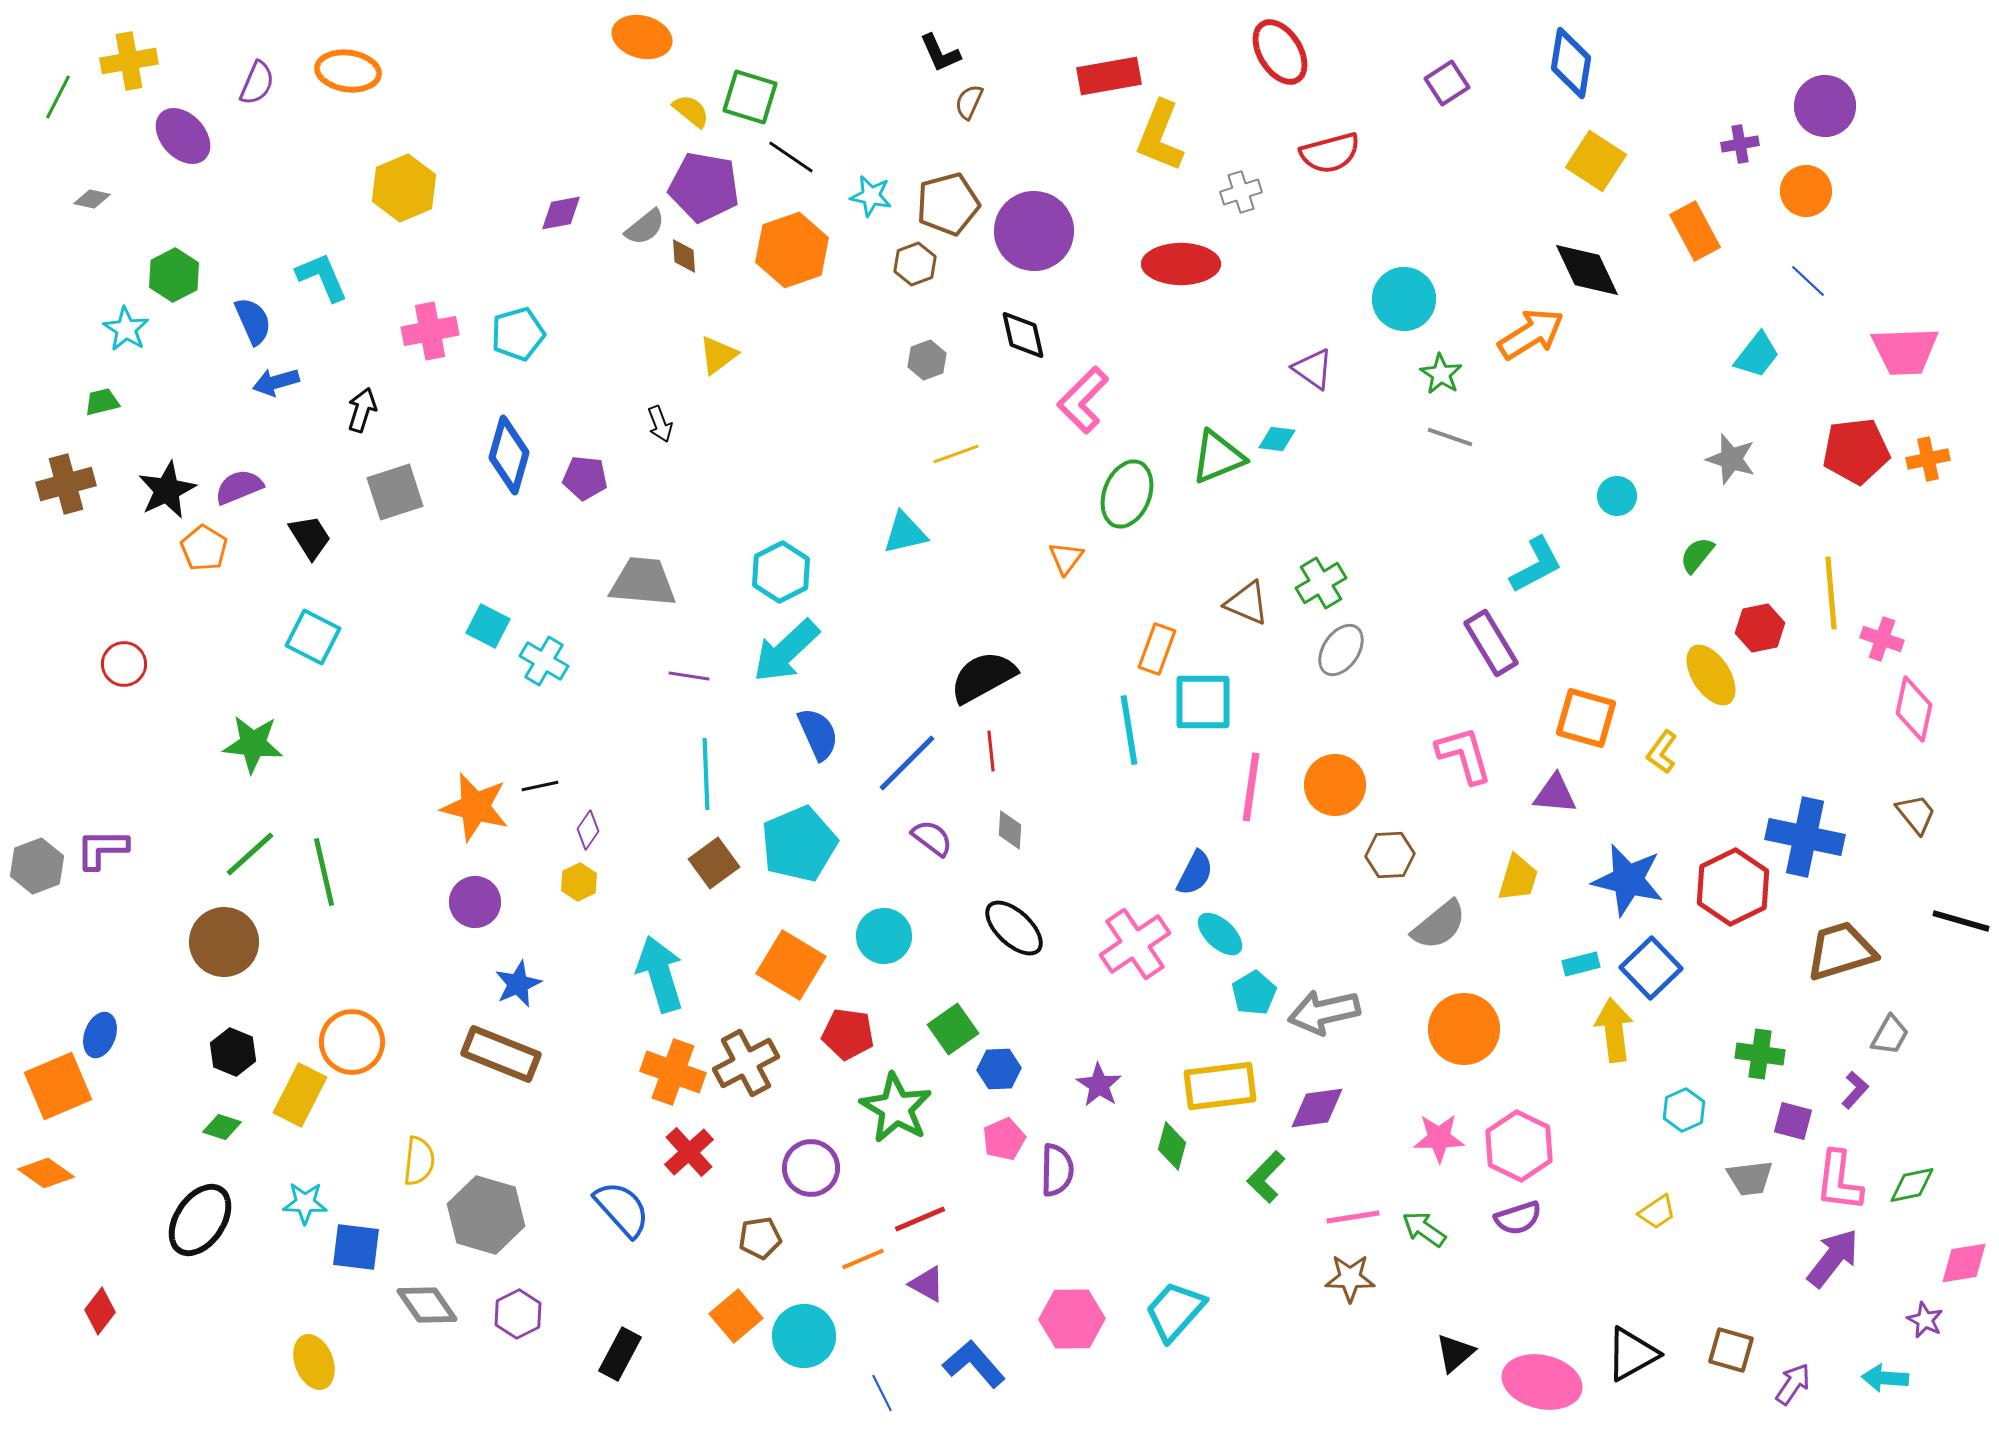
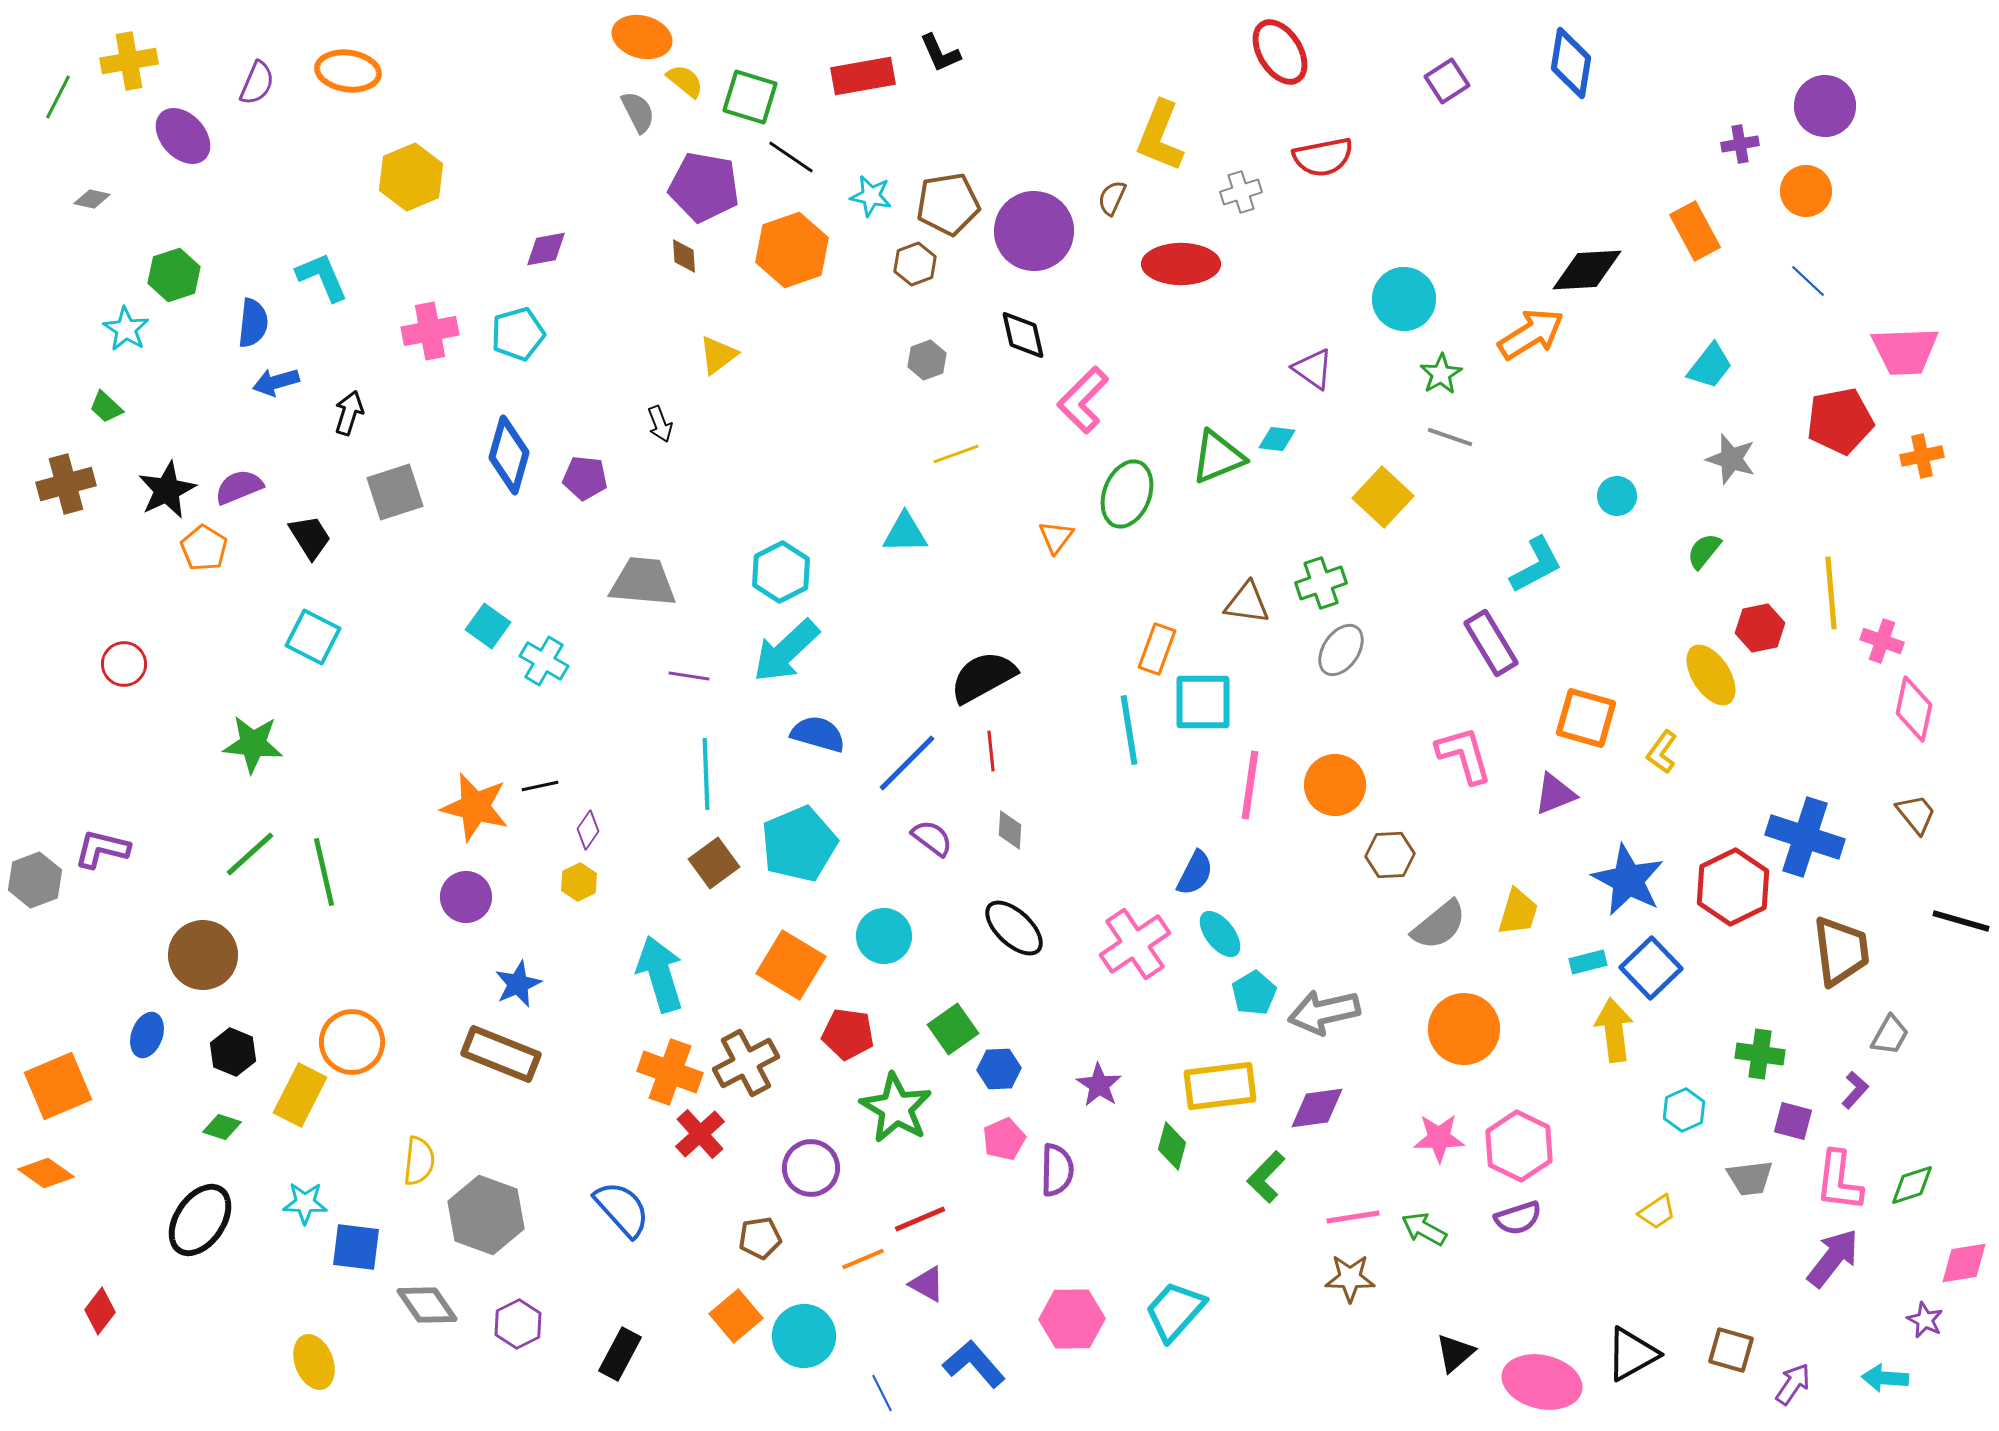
red rectangle at (1109, 76): moved 246 px left
purple square at (1447, 83): moved 2 px up
brown semicircle at (969, 102): moved 143 px right, 96 px down
yellow semicircle at (691, 111): moved 6 px left, 30 px up
red semicircle at (1330, 153): moved 7 px left, 4 px down; rotated 4 degrees clockwise
yellow square at (1596, 161): moved 213 px left, 336 px down; rotated 10 degrees clockwise
yellow hexagon at (404, 188): moved 7 px right, 11 px up
brown pentagon at (948, 204): rotated 6 degrees clockwise
purple diamond at (561, 213): moved 15 px left, 36 px down
gray semicircle at (645, 227): moved 7 px left, 115 px up; rotated 78 degrees counterclockwise
black diamond at (1587, 270): rotated 68 degrees counterclockwise
green hexagon at (174, 275): rotated 9 degrees clockwise
blue semicircle at (253, 321): moved 2 px down; rotated 30 degrees clockwise
cyan trapezoid at (1757, 355): moved 47 px left, 11 px down
green star at (1441, 374): rotated 9 degrees clockwise
green trapezoid at (102, 402): moved 4 px right, 5 px down; rotated 123 degrees counterclockwise
black arrow at (362, 410): moved 13 px left, 3 px down
red pentagon at (1856, 451): moved 16 px left, 30 px up; rotated 4 degrees counterclockwise
orange cross at (1928, 459): moved 6 px left, 3 px up
cyan triangle at (905, 533): rotated 12 degrees clockwise
green semicircle at (1697, 555): moved 7 px right, 4 px up
orange triangle at (1066, 558): moved 10 px left, 21 px up
green cross at (1321, 583): rotated 12 degrees clockwise
brown triangle at (1247, 603): rotated 15 degrees counterclockwise
cyan square at (488, 626): rotated 9 degrees clockwise
pink cross at (1882, 639): moved 2 px down
blue semicircle at (818, 734): rotated 50 degrees counterclockwise
pink line at (1251, 787): moved 1 px left, 2 px up
purple triangle at (1555, 794): rotated 27 degrees counterclockwise
blue cross at (1805, 837): rotated 6 degrees clockwise
purple L-shape at (102, 849): rotated 14 degrees clockwise
gray hexagon at (37, 866): moved 2 px left, 14 px down
yellow trapezoid at (1518, 878): moved 34 px down
blue star at (1628, 880): rotated 14 degrees clockwise
purple circle at (475, 902): moved 9 px left, 5 px up
cyan ellipse at (1220, 934): rotated 9 degrees clockwise
brown circle at (224, 942): moved 21 px left, 13 px down
brown trapezoid at (1841, 951): rotated 100 degrees clockwise
cyan rectangle at (1581, 964): moved 7 px right, 2 px up
blue ellipse at (100, 1035): moved 47 px right
orange cross at (673, 1072): moved 3 px left
red cross at (689, 1152): moved 11 px right, 18 px up
green diamond at (1912, 1185): rotated 6 degrees counterclockwise
gray hexagon at (486, 1215): rotated 4 degrees clockwise
green arrow at (1424, 1229): rotated 6 degrees counterclockwise
purple hexagon at (518, 1314): moved 10 px down
